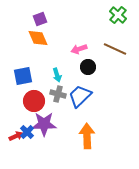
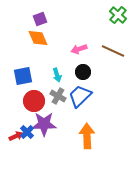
brown line: moved 2 px left, 2 px down
black circle: moved 5 px left, 5 px down
gray cross: moved 2 px down; rotated 14 degrees clockwise
